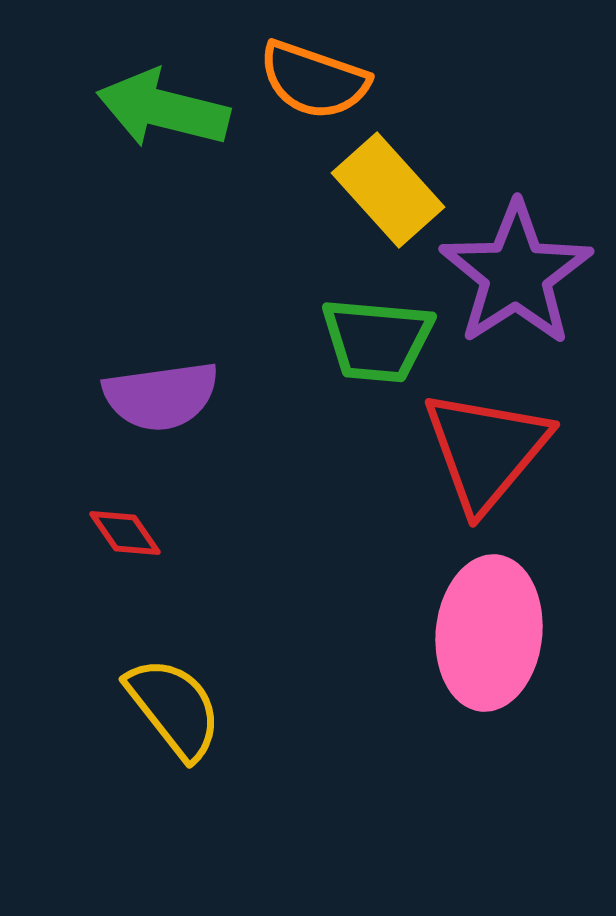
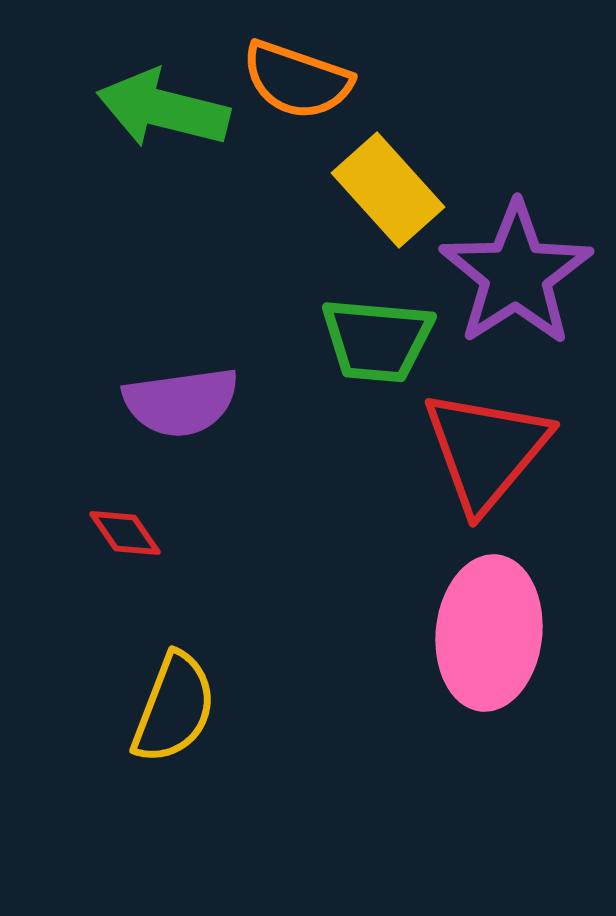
orange semicircle: moved 17 px left
purple semicircle: moved 20 px right, 6 px down
yellow semicircle: rotated 59 degrees clockwise
